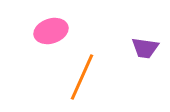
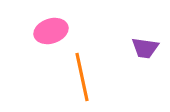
orange line: rotated 36 degrees counterclockwise
